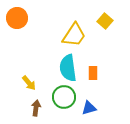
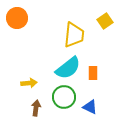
yellow square: rotated 14 degrees clockwise
yellow trapezoid: rotated 28 degrees counterclockwise
cyan semicircle: rotated 120 degrees counterclockwise
yellow arrow: rotated 56 degrees counterclockwise
blue triangle: moved 1 px right, 1 px up; rotated 42 degrees clockwise
